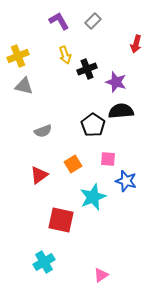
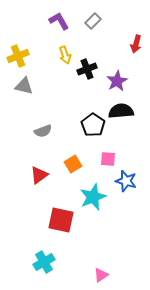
purple star: moved 1 px right, 1 px up; rotated 25 degrees clockwise
